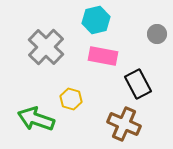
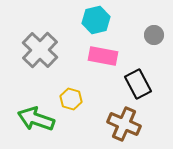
gray circle: moved 3 px left, 1 px down
gray cross: moved 6 px left, 3 px down
